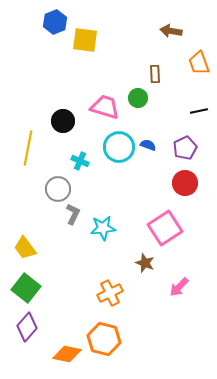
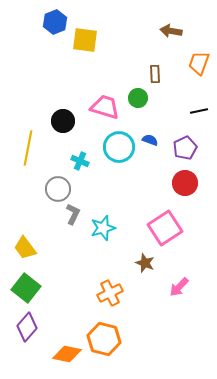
orange trapezoid: rotated 40 degrees clockwise
blue semicircle: moved 2 px right, 5 px up
cyan star: rotated 10 degrees counterclockwise
